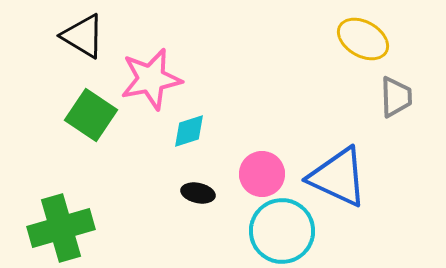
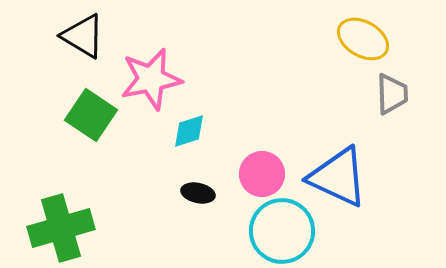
gray trapezoid: moved 4 px left, 3 px up
